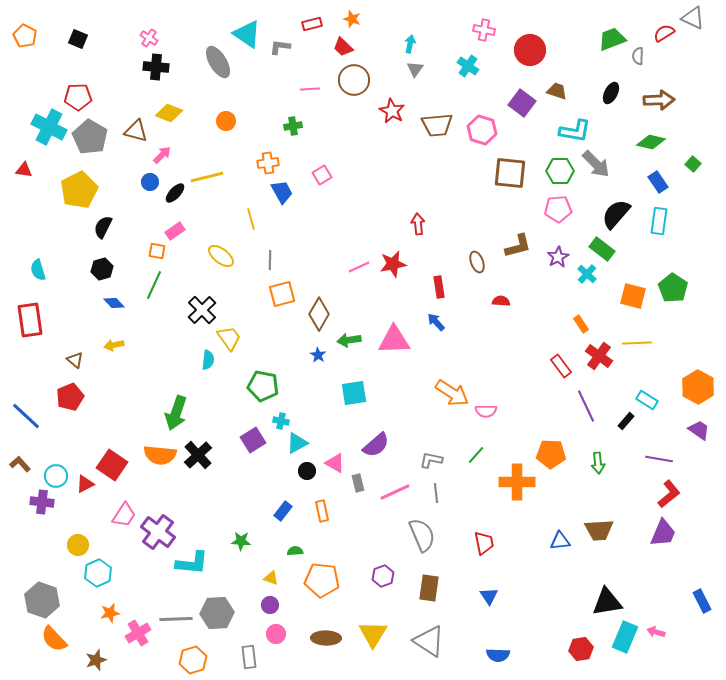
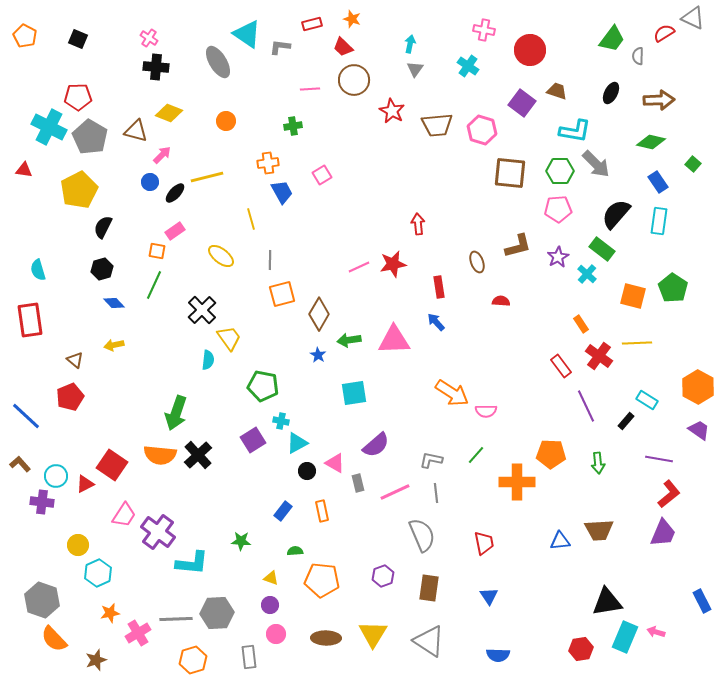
green trapezoid at (612, 39): rotated 148 degrees clockwise
